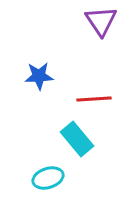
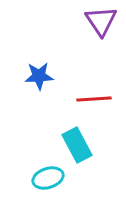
cyan rectangle: moved 6 px down; rotated 12 degrees clockwise
